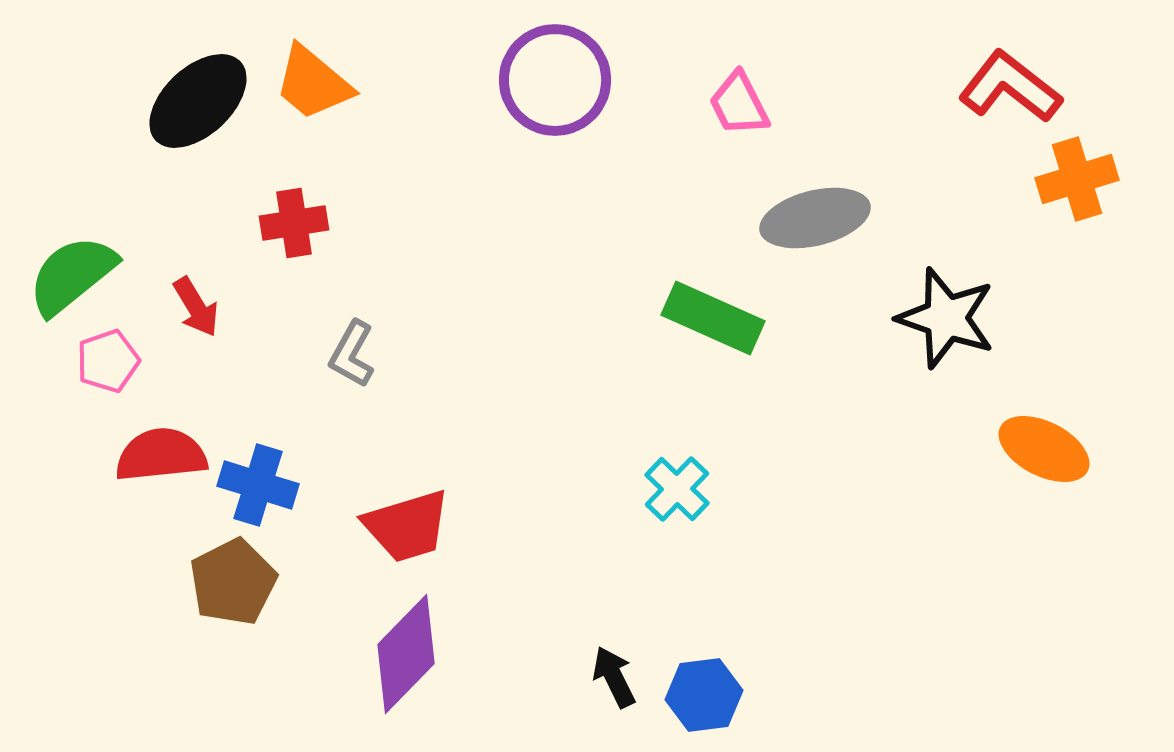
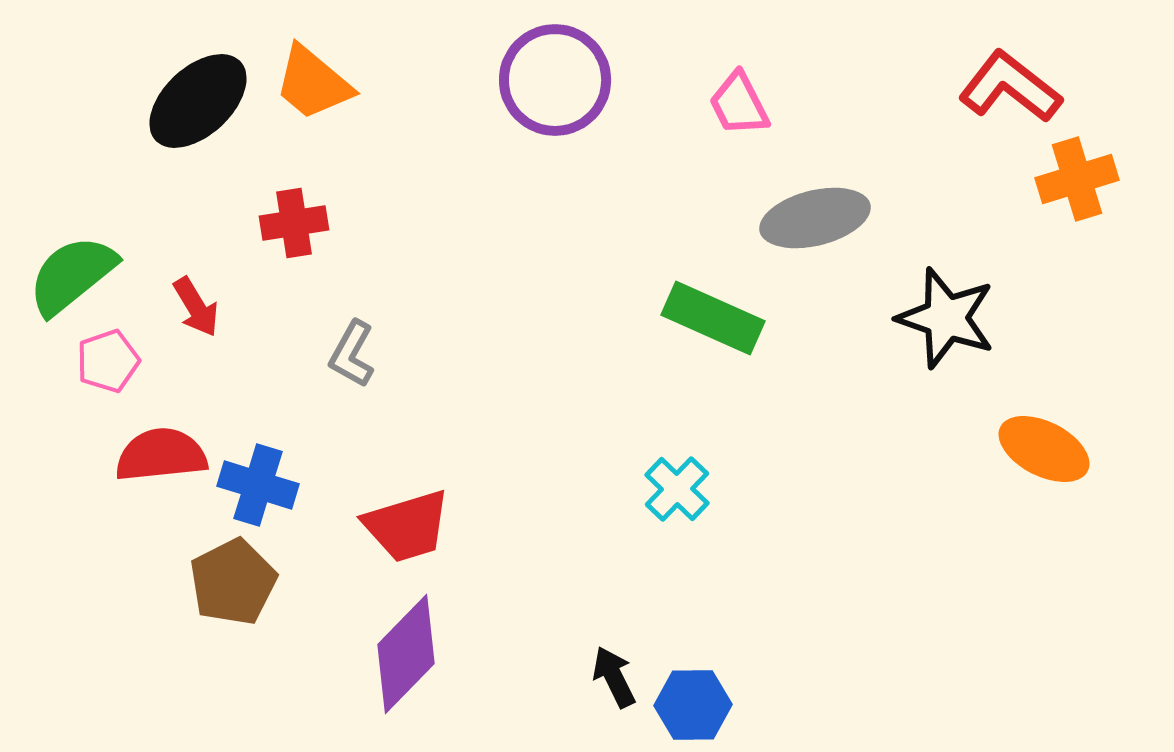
blue hexagon: moved 11 px left, 10 px down; rotated 6 degrees clockwise
